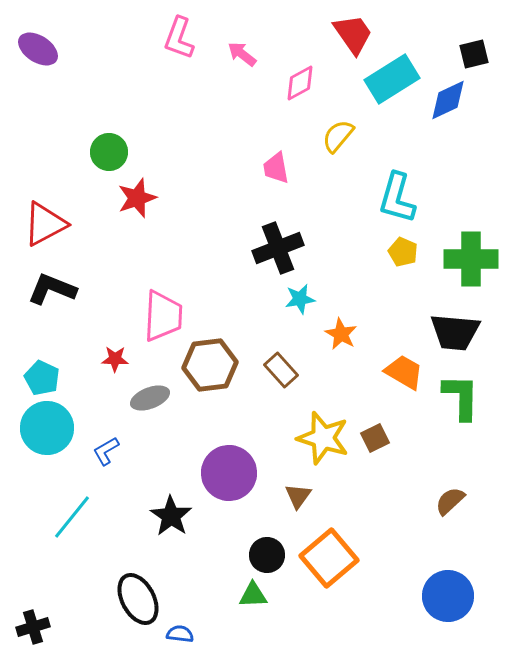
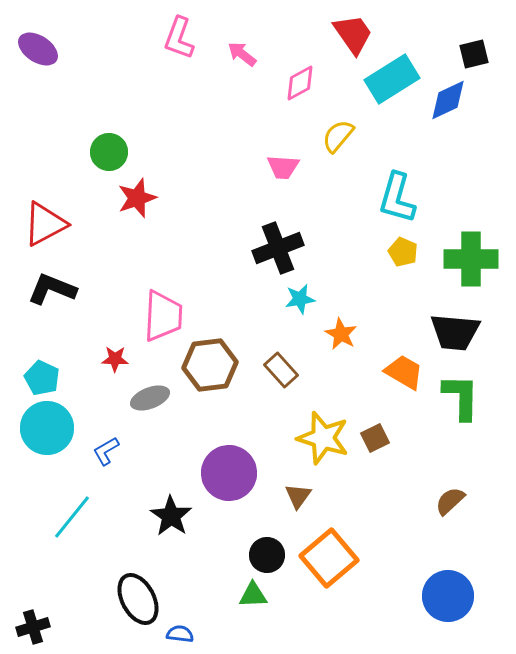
pink trapezoid at (276, 168): moved 7 px right, 1 px up; rotated 76 degrees counterclockwise
